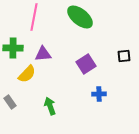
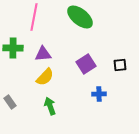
black square: moved 4 px left, 9 px down
yellow semicircle: moved 18 px right, 3 px down
